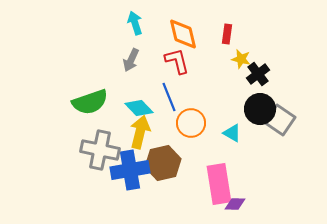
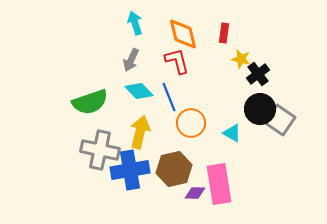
red rectangle: moved 3 px left, 1 px up
cyan diamond: moved 17 px up
brown hexagon: moved 11 px right, 6 px down
purple diamond: moved 40 px left, 11 px up
